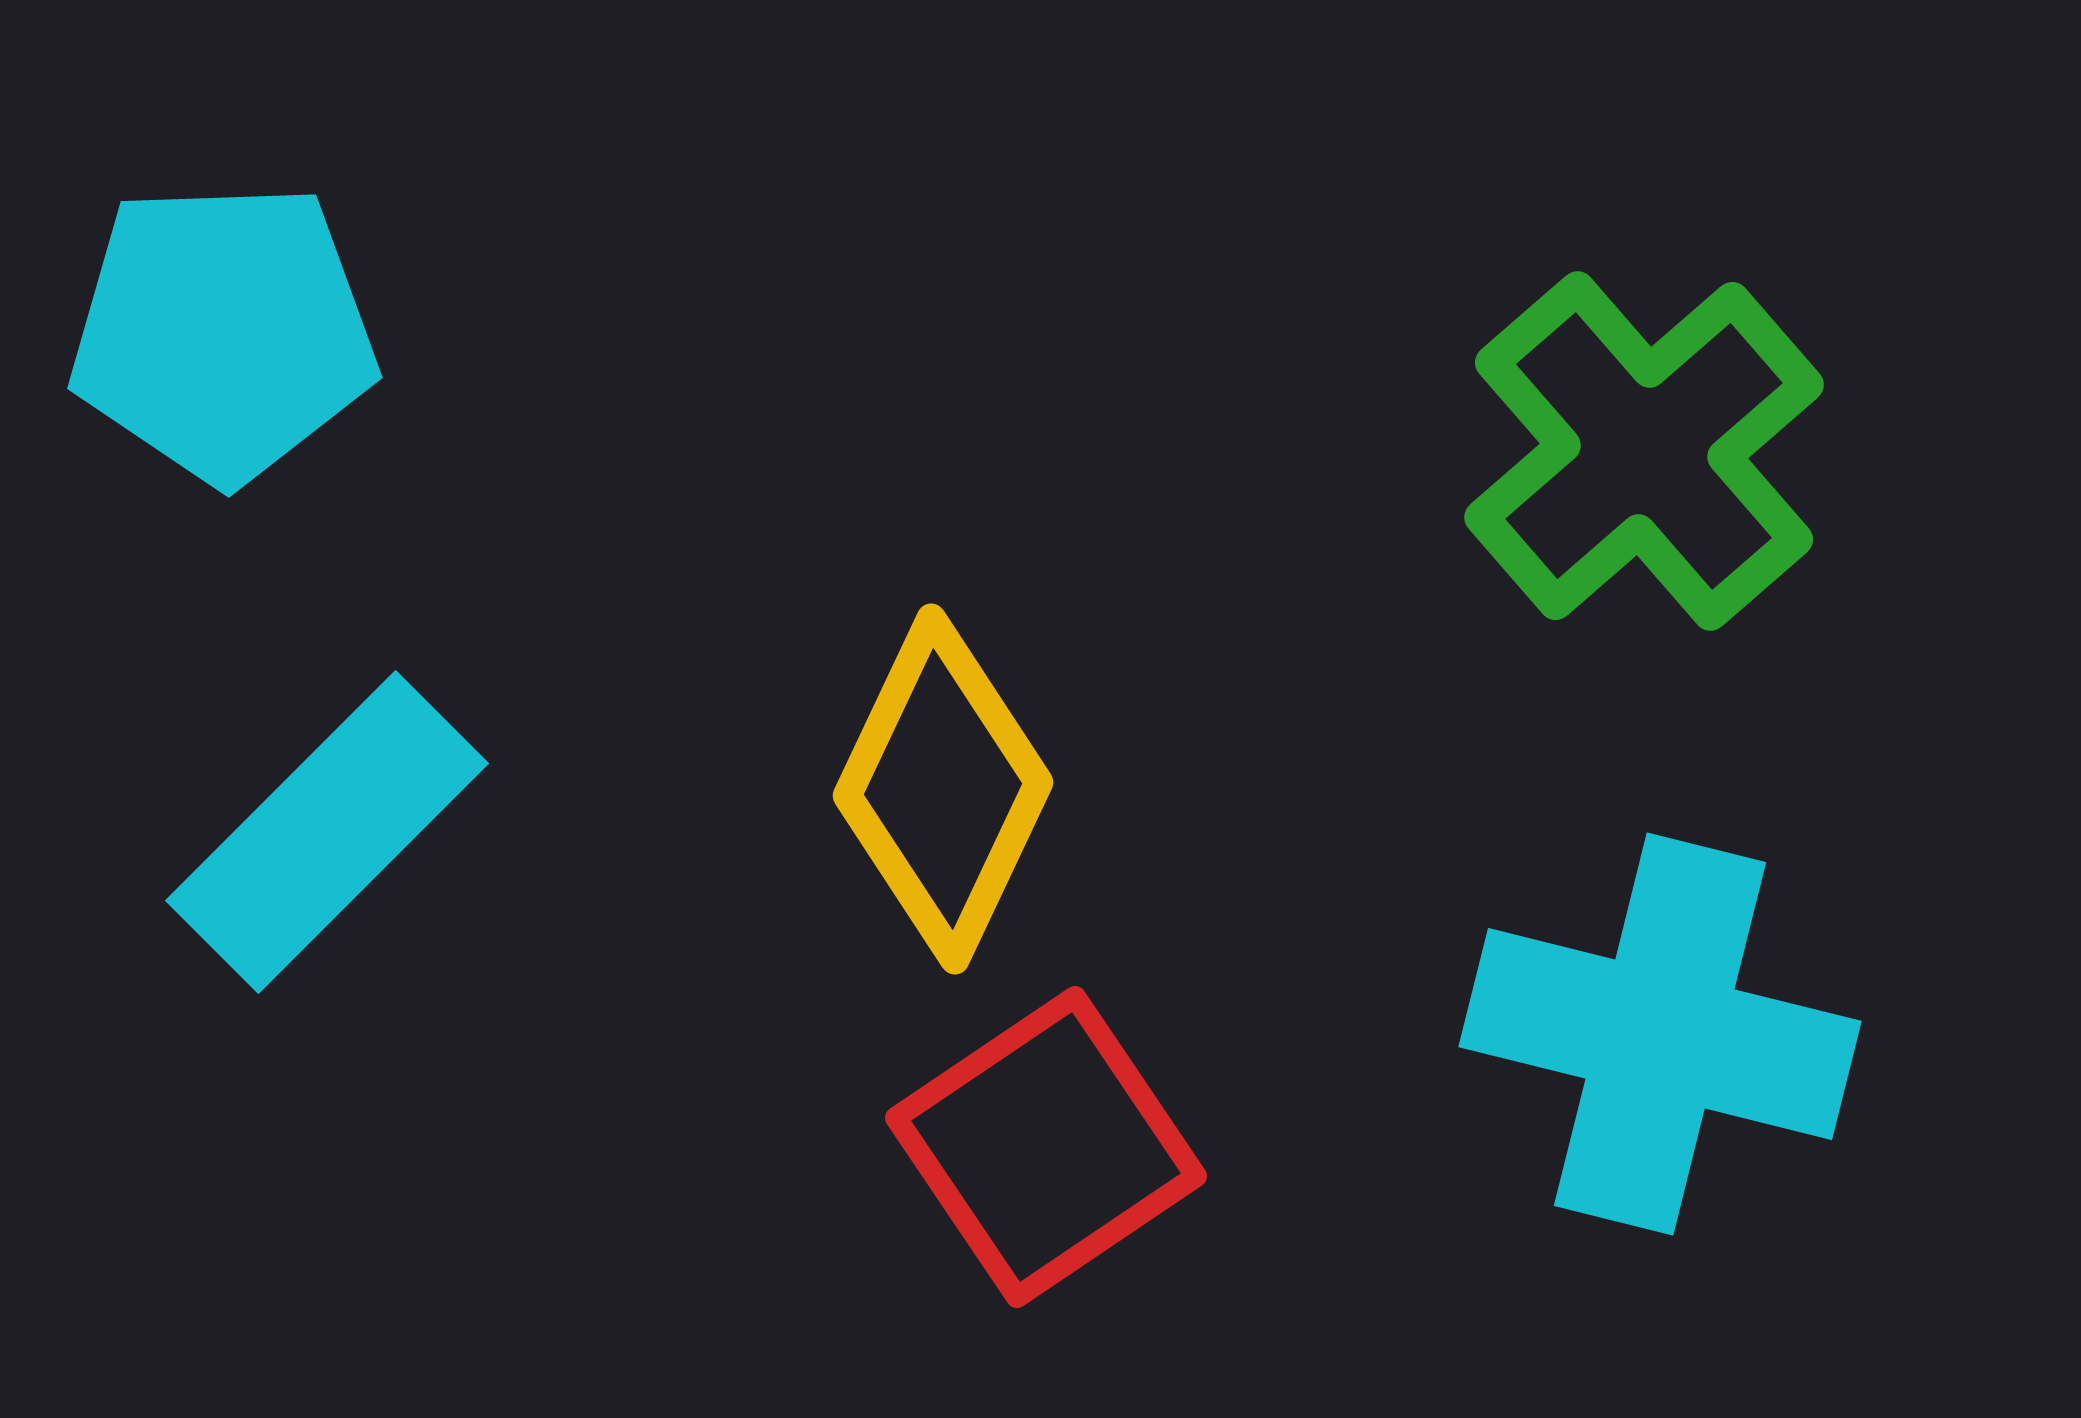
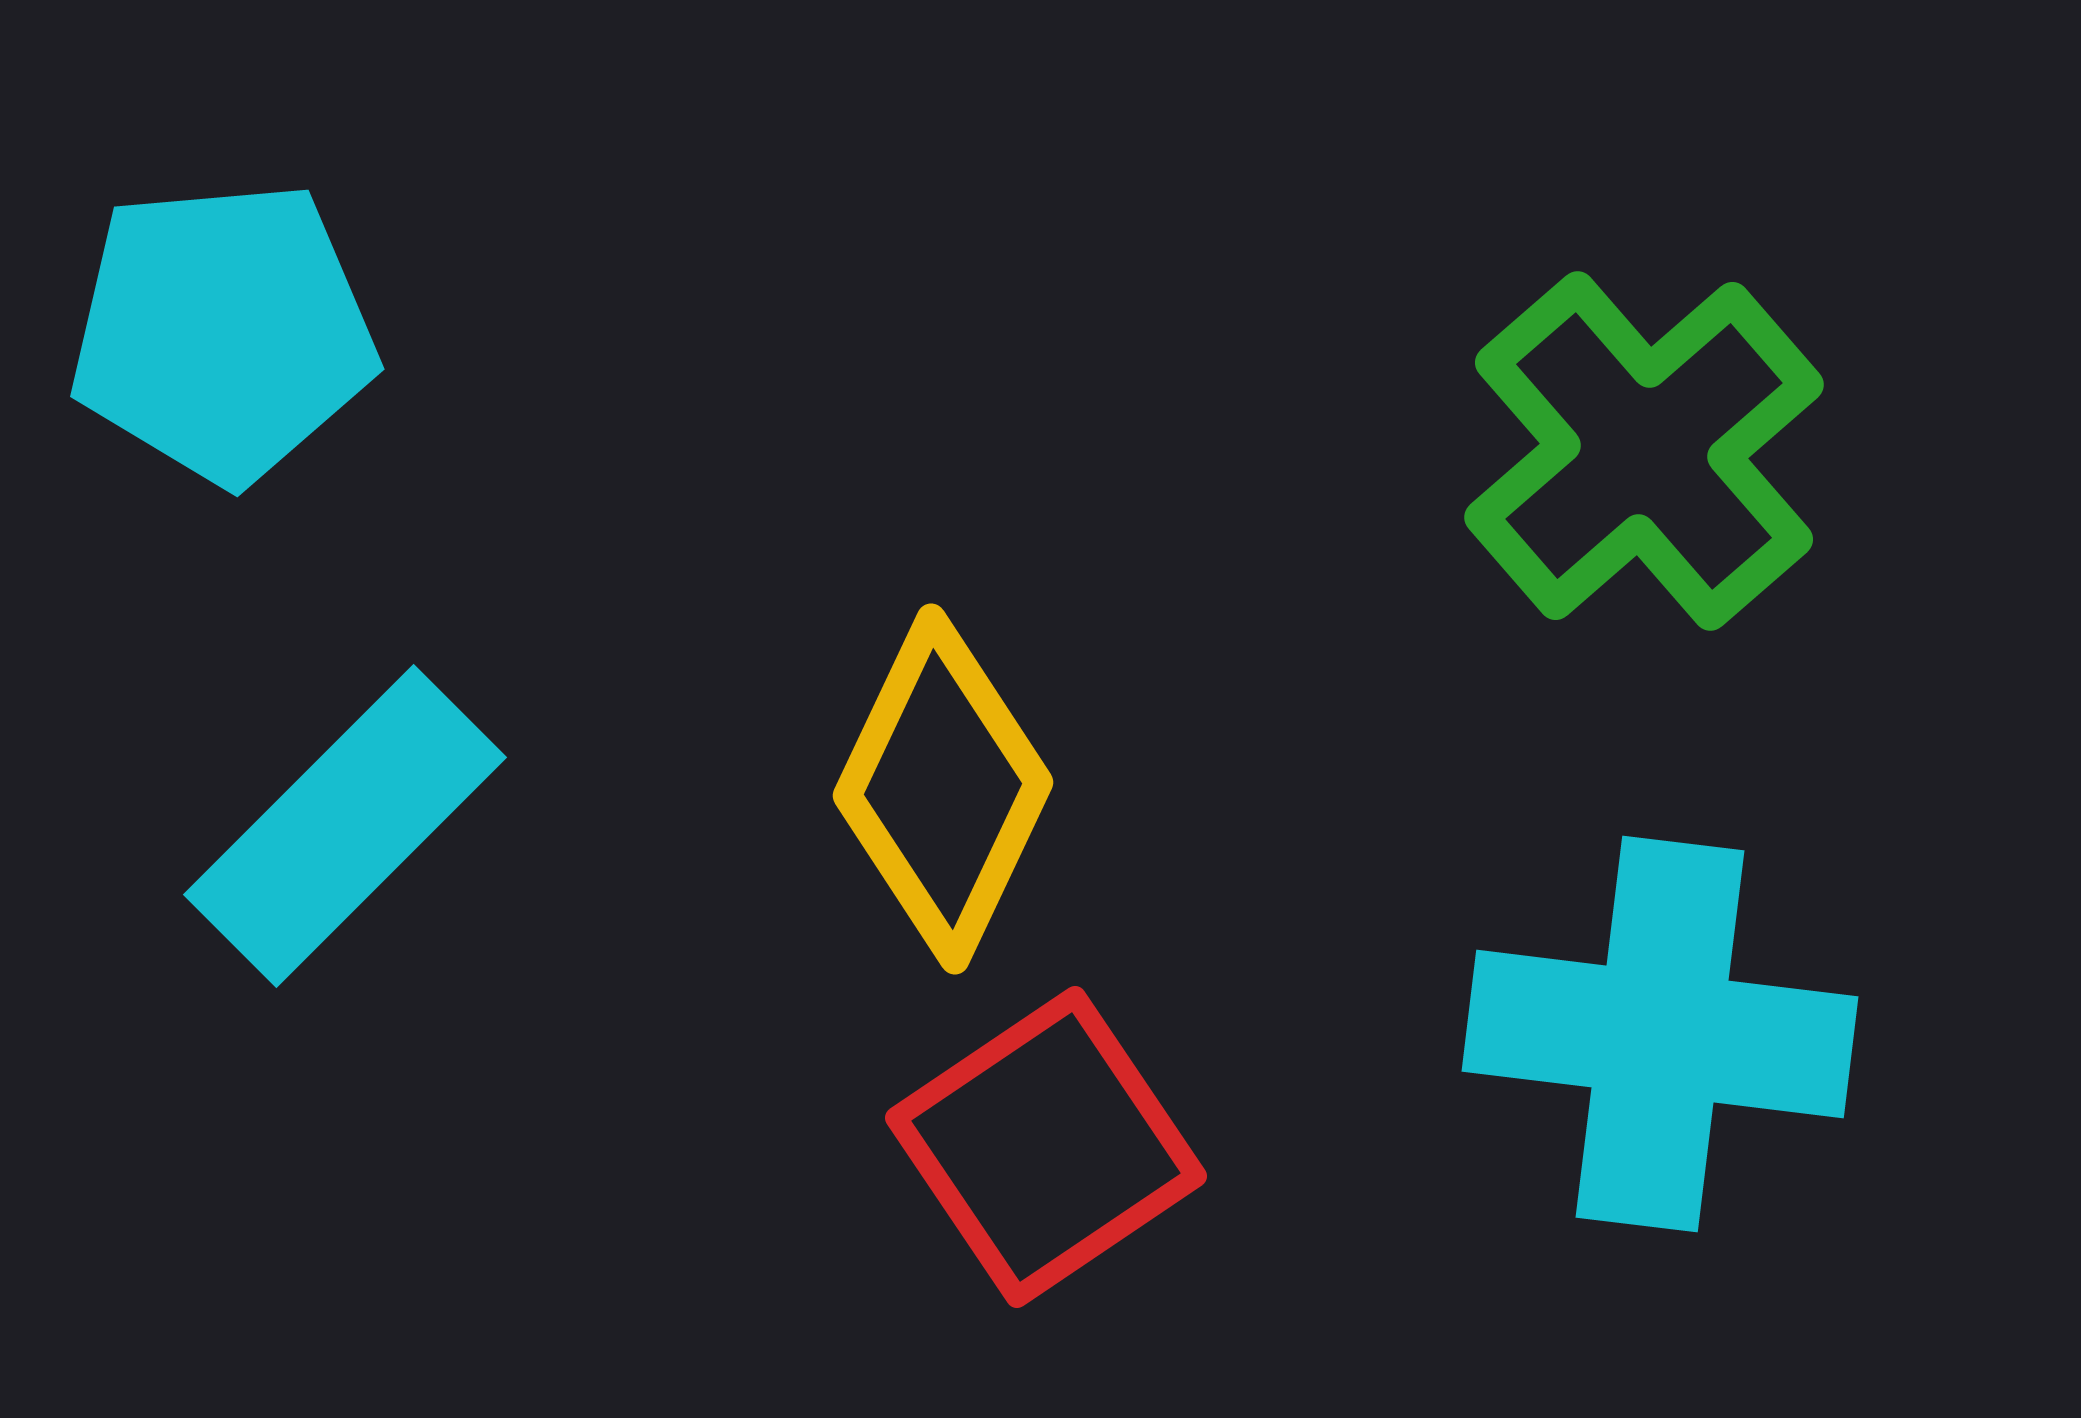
cyan pentagon: rotated 3 degrees counterclockwise
cyan rectangle: moved 18 px right, 6 px up
cyan cross: rotated 7 degrees counterclockwise
